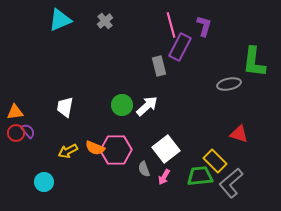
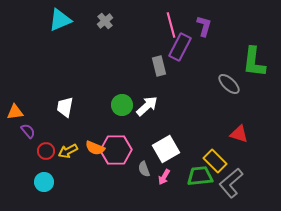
gray ellipse: rotated 55 degrees clockwise
red circle: moved 30 px right, 18 px down
white square: rotated 8 degrees clockwise
